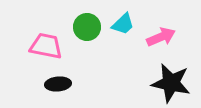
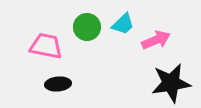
pink arrow: moved 5 px left, 3 px down
black star: rotated 21 degrees counterclockwise
